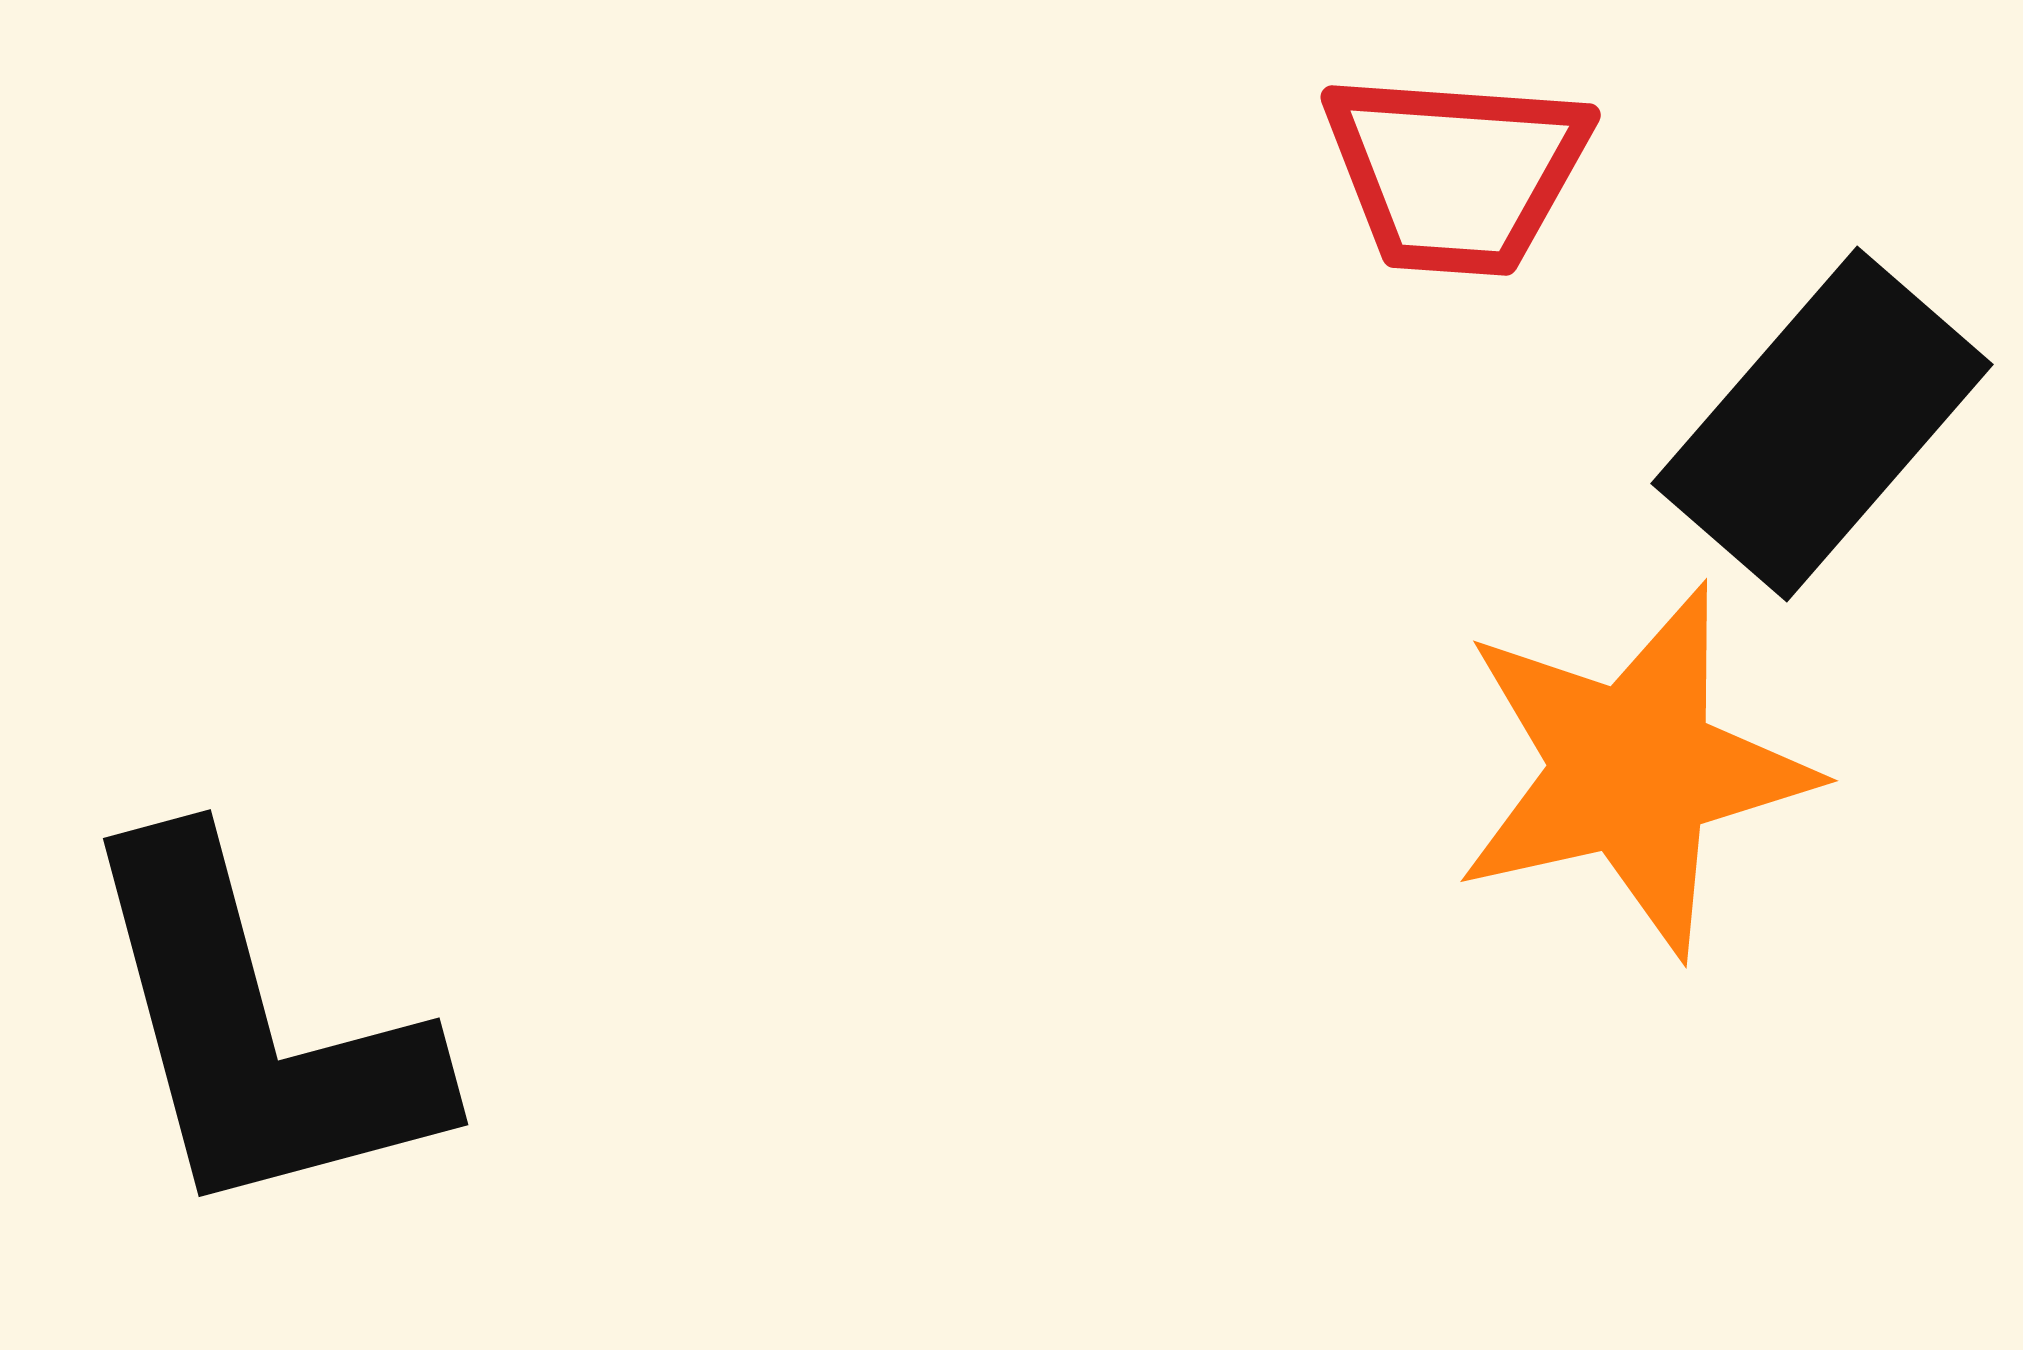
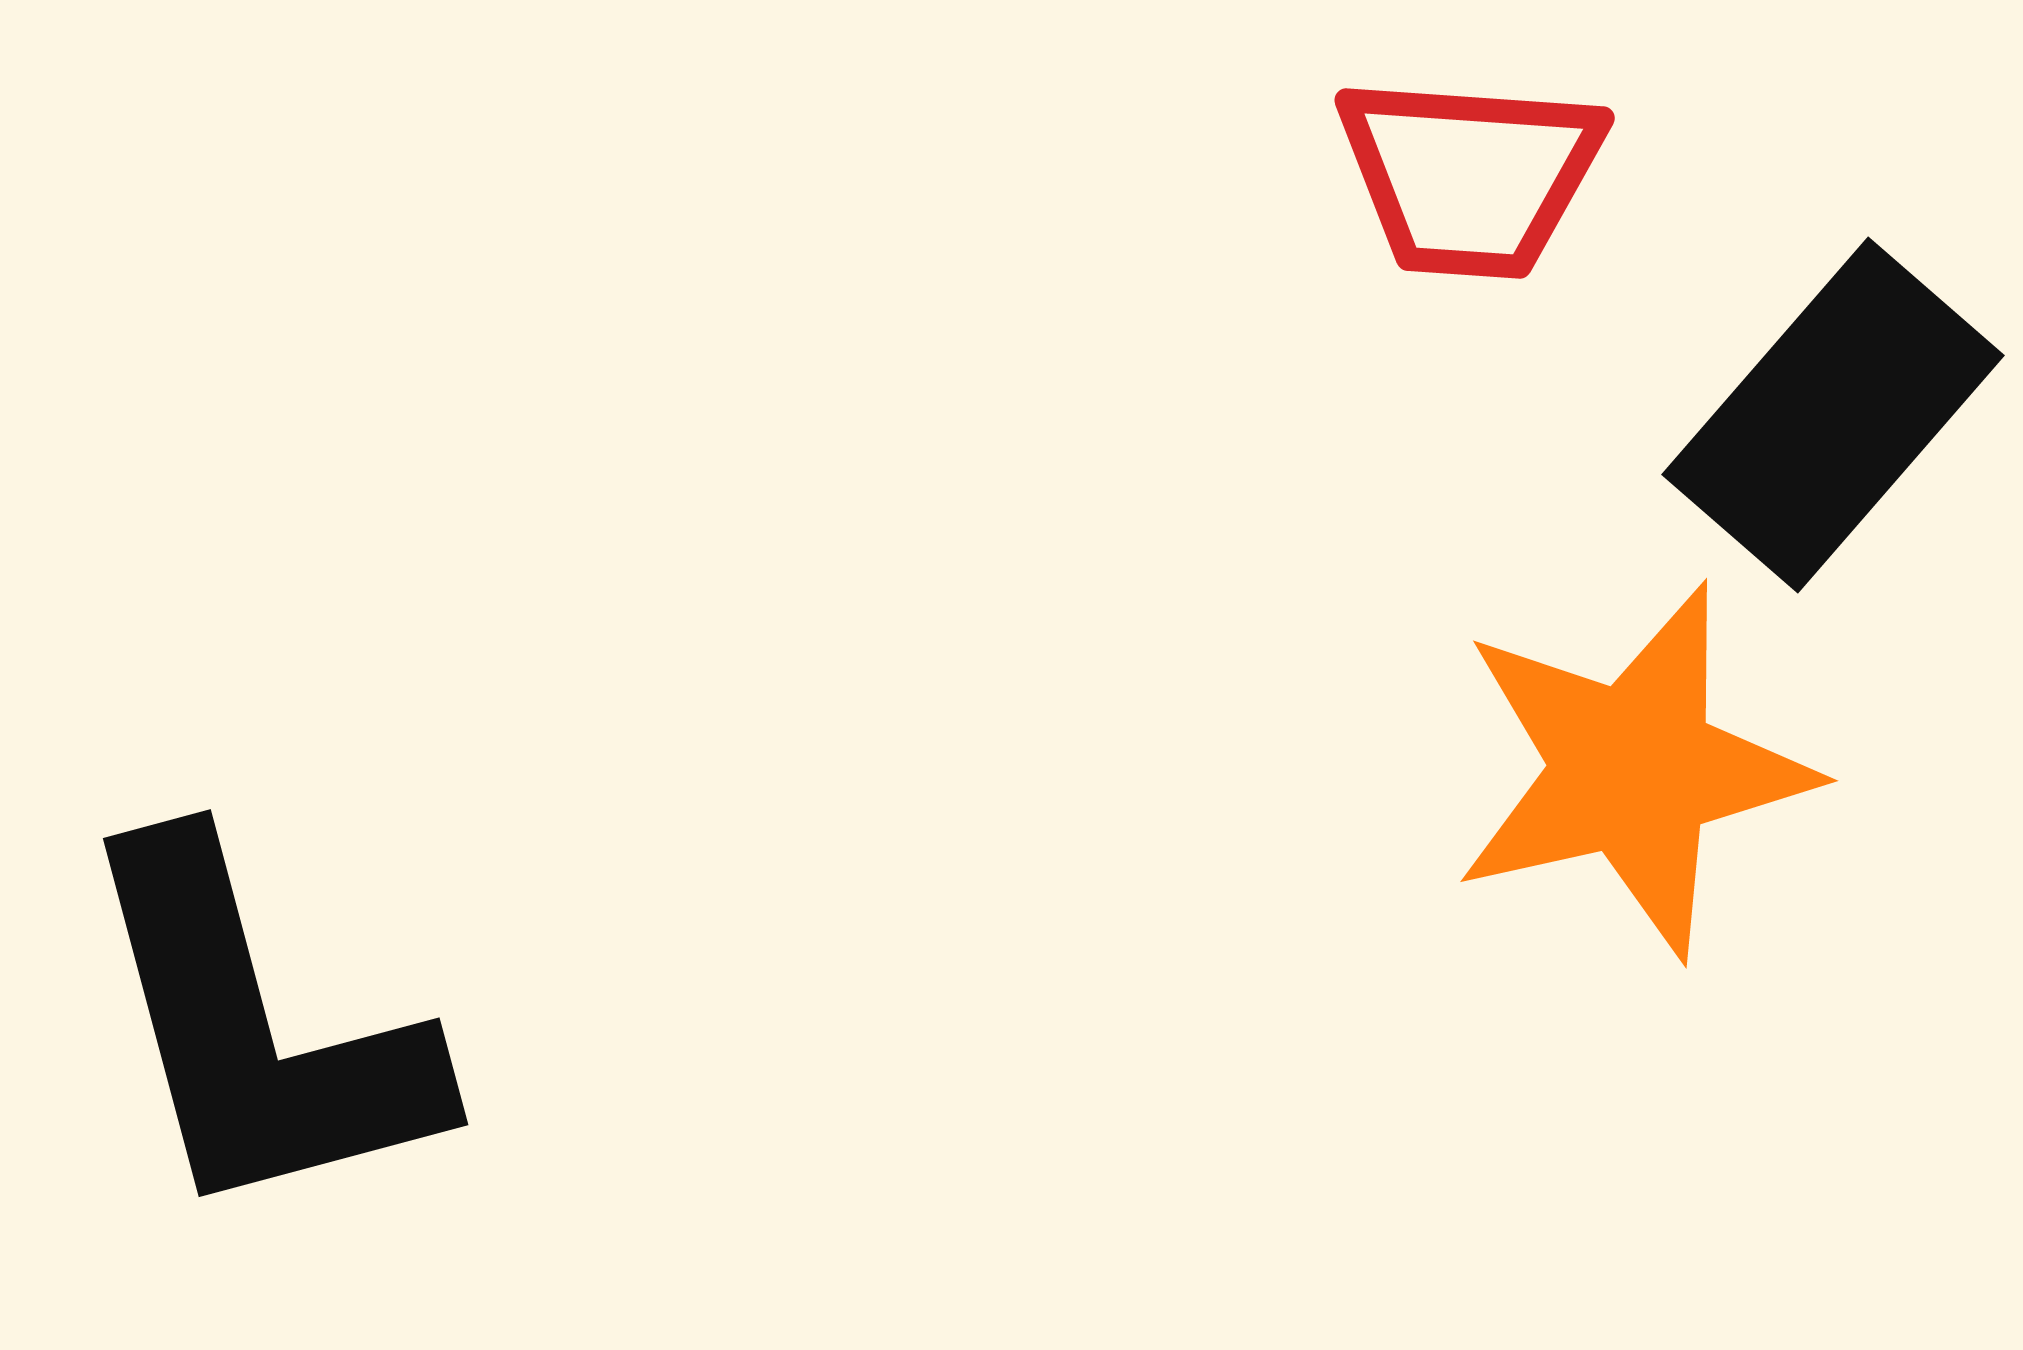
red trapezoid: moved 14 px right, 3 px down
black rectangle: moved 11 px right, 9 px up
